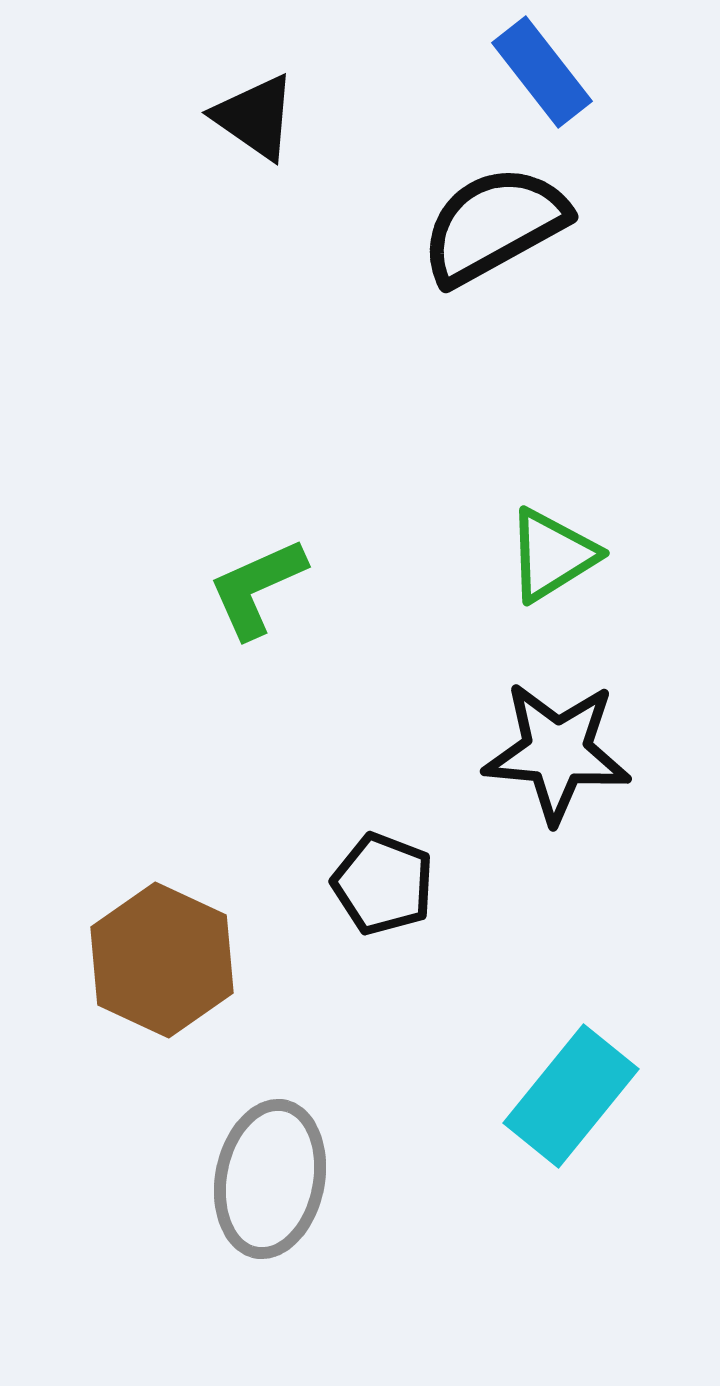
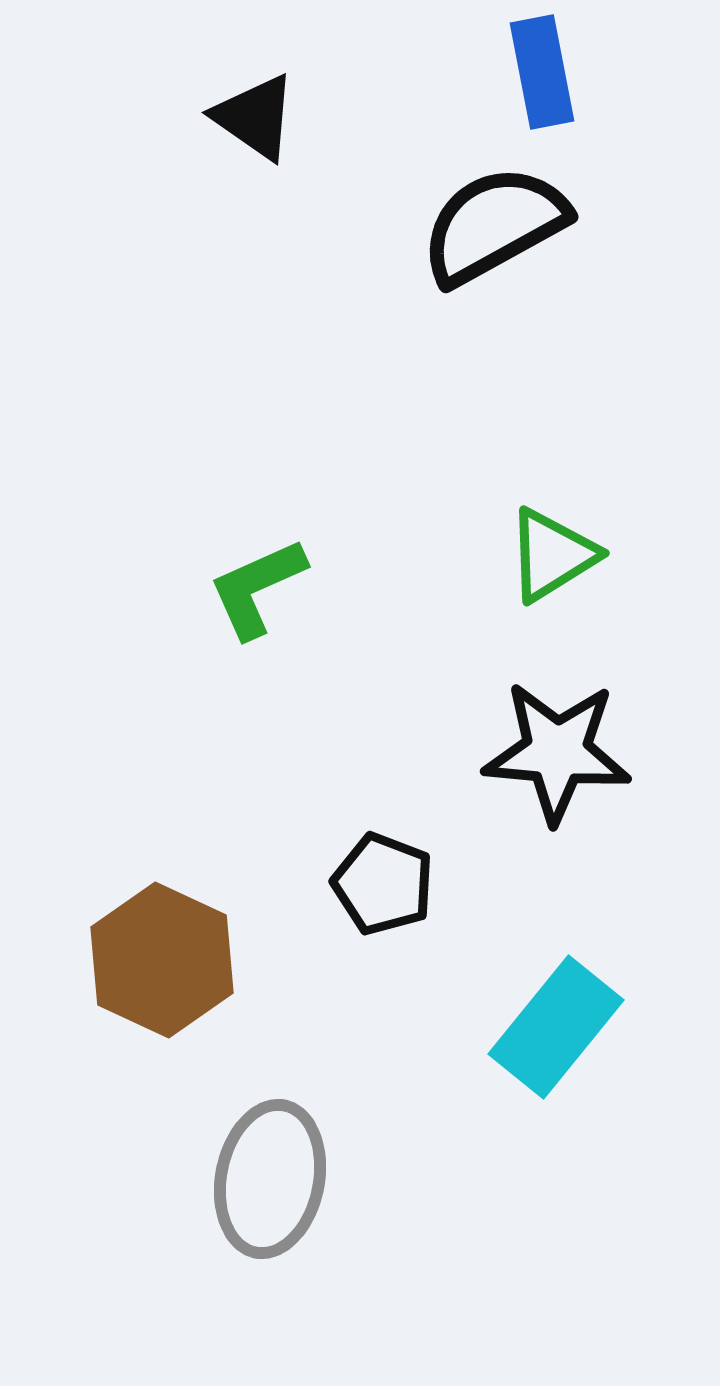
blue rectangle: rotated 27 degrees clockwise
cyan rectangle: moved 15 px left, 69 px up
